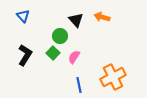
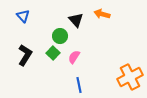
orange arrow: moved 3 px up
orange cross: moved 17 px right
